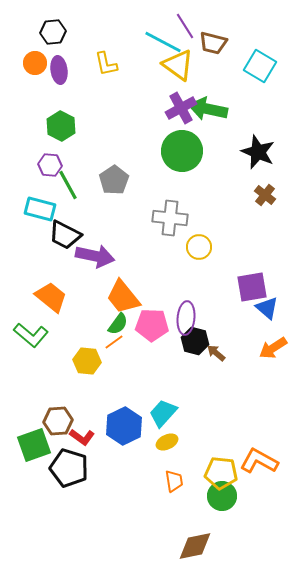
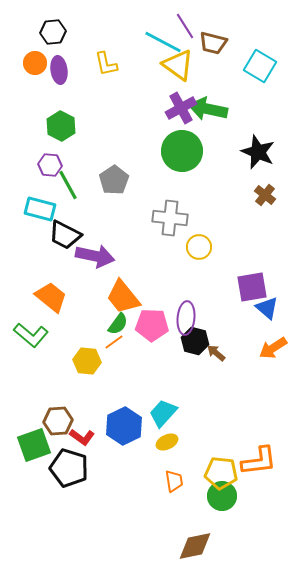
orange L-shape at (259, 461): rotated 144 degrees clockwise
